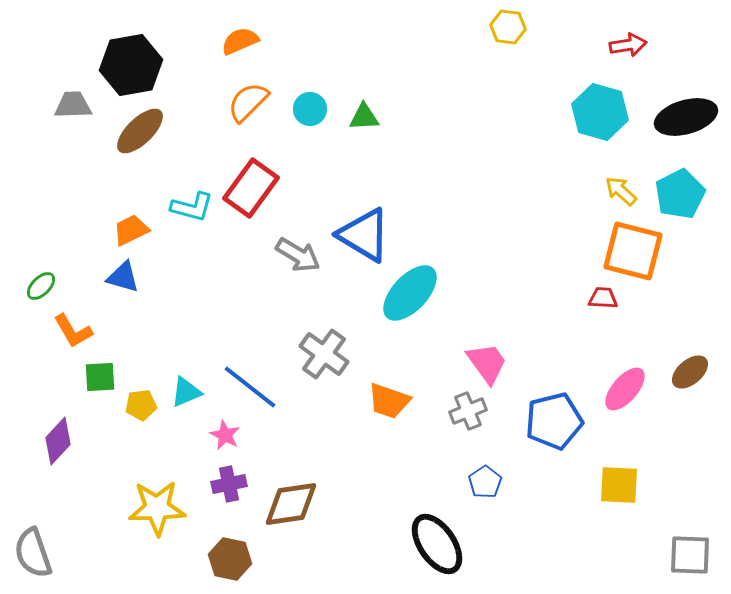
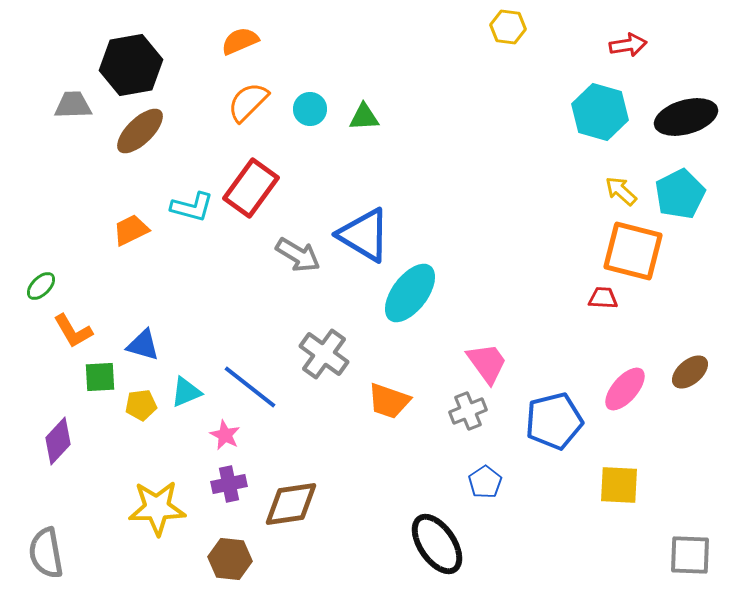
blue triangle at (123, 277): moved 20 px right, 68 px down
cyan ellipse at (410, 293): rotated 6 degrees counterclockwise
gray semicircle at (33, 553): moved 13 px right; rotated 9 degrees clockwise
brown hexagon at (230, 559): rotated 6 degrees counterclockwise
